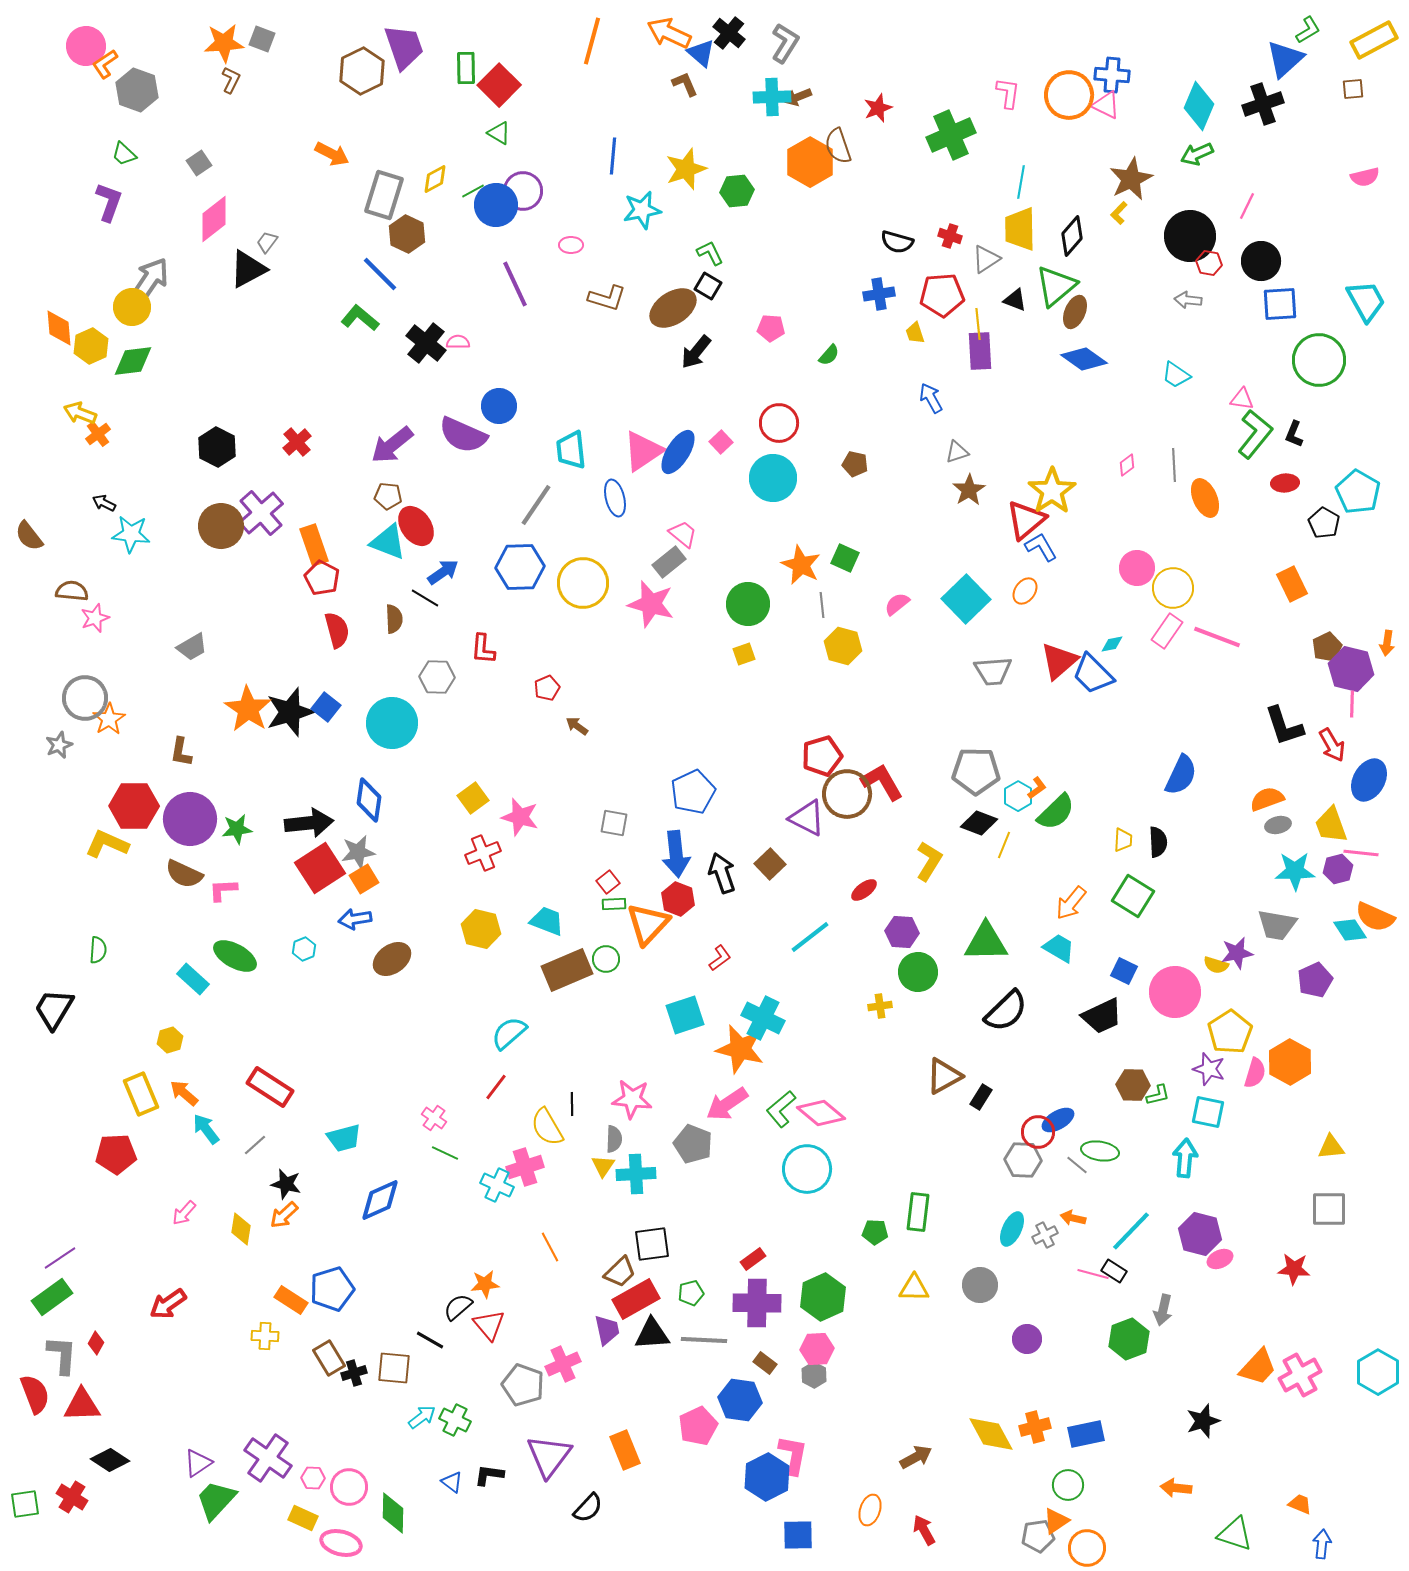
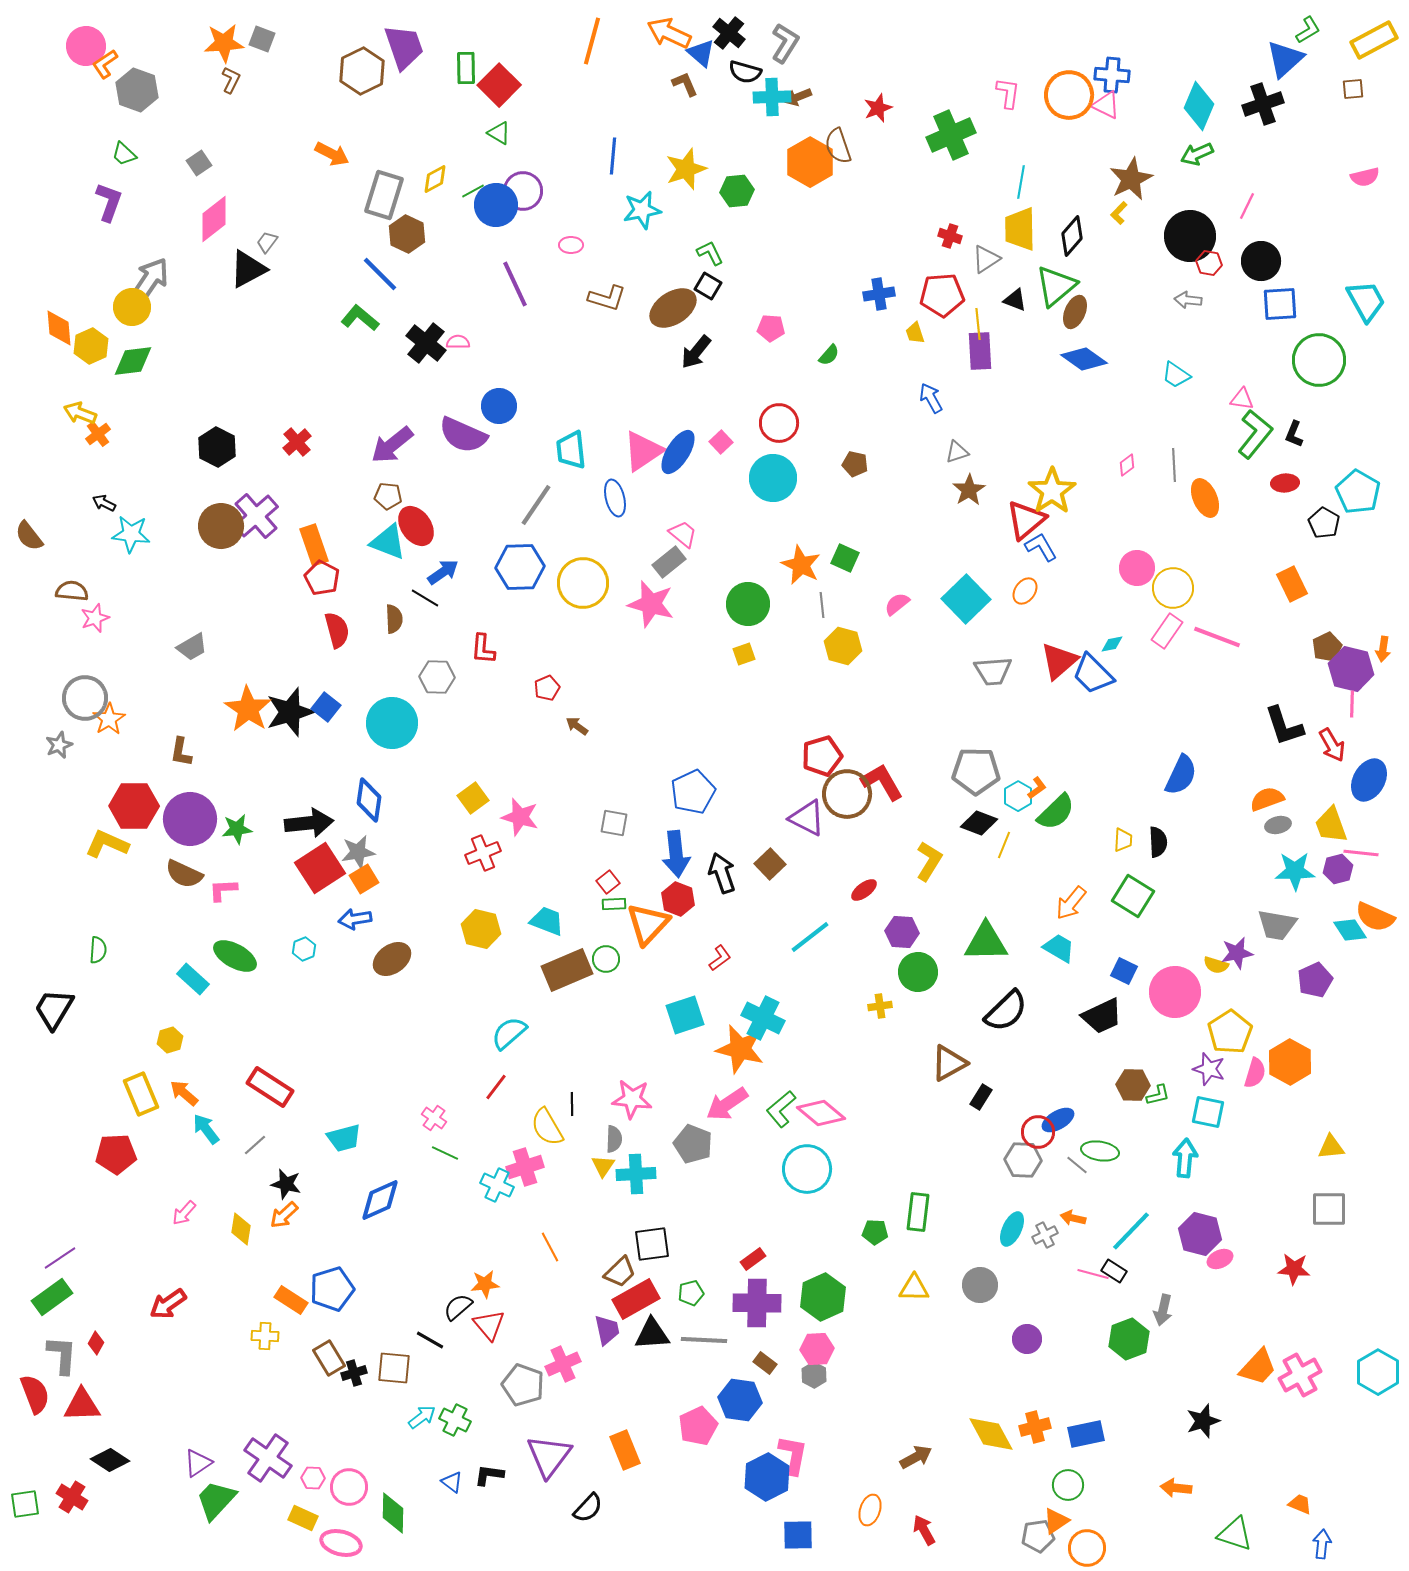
black semicircle at (897, 242): moved 152 px left, 170 px up
purple cross at (261, 513): moved 5 px left, 3 px down
orange arrow at (1387, 643): moved 4 px left, 6 px down
brown triangle at (944, 1076): moved 5 px right, 13 px up
